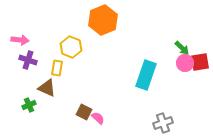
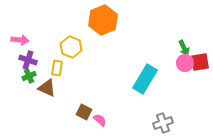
green arrow: moved 2 px right; rotated 21 degrees clockwise
cyan rectangle: moved 1 px left, 4 px down; rotated 12 degrees clockwise
green cross: moved 29 px up
pink semicircle: moved 2 px right, 2 px down
